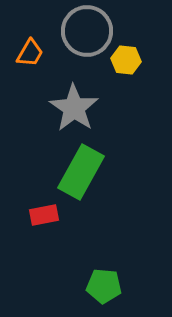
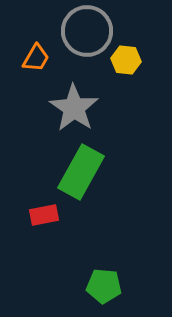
orange trapezoid: moved 6 px right, 5 px down
